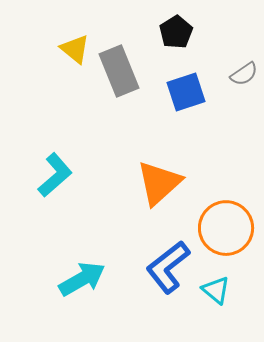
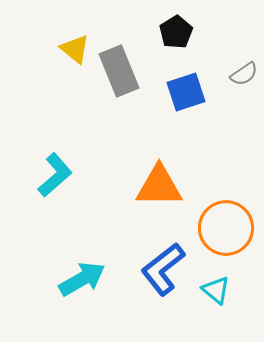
orange triangle: moved 3 px down; rotated 42 degrees clockwise
blue L-shape: moved 5 px left, 2 px down
